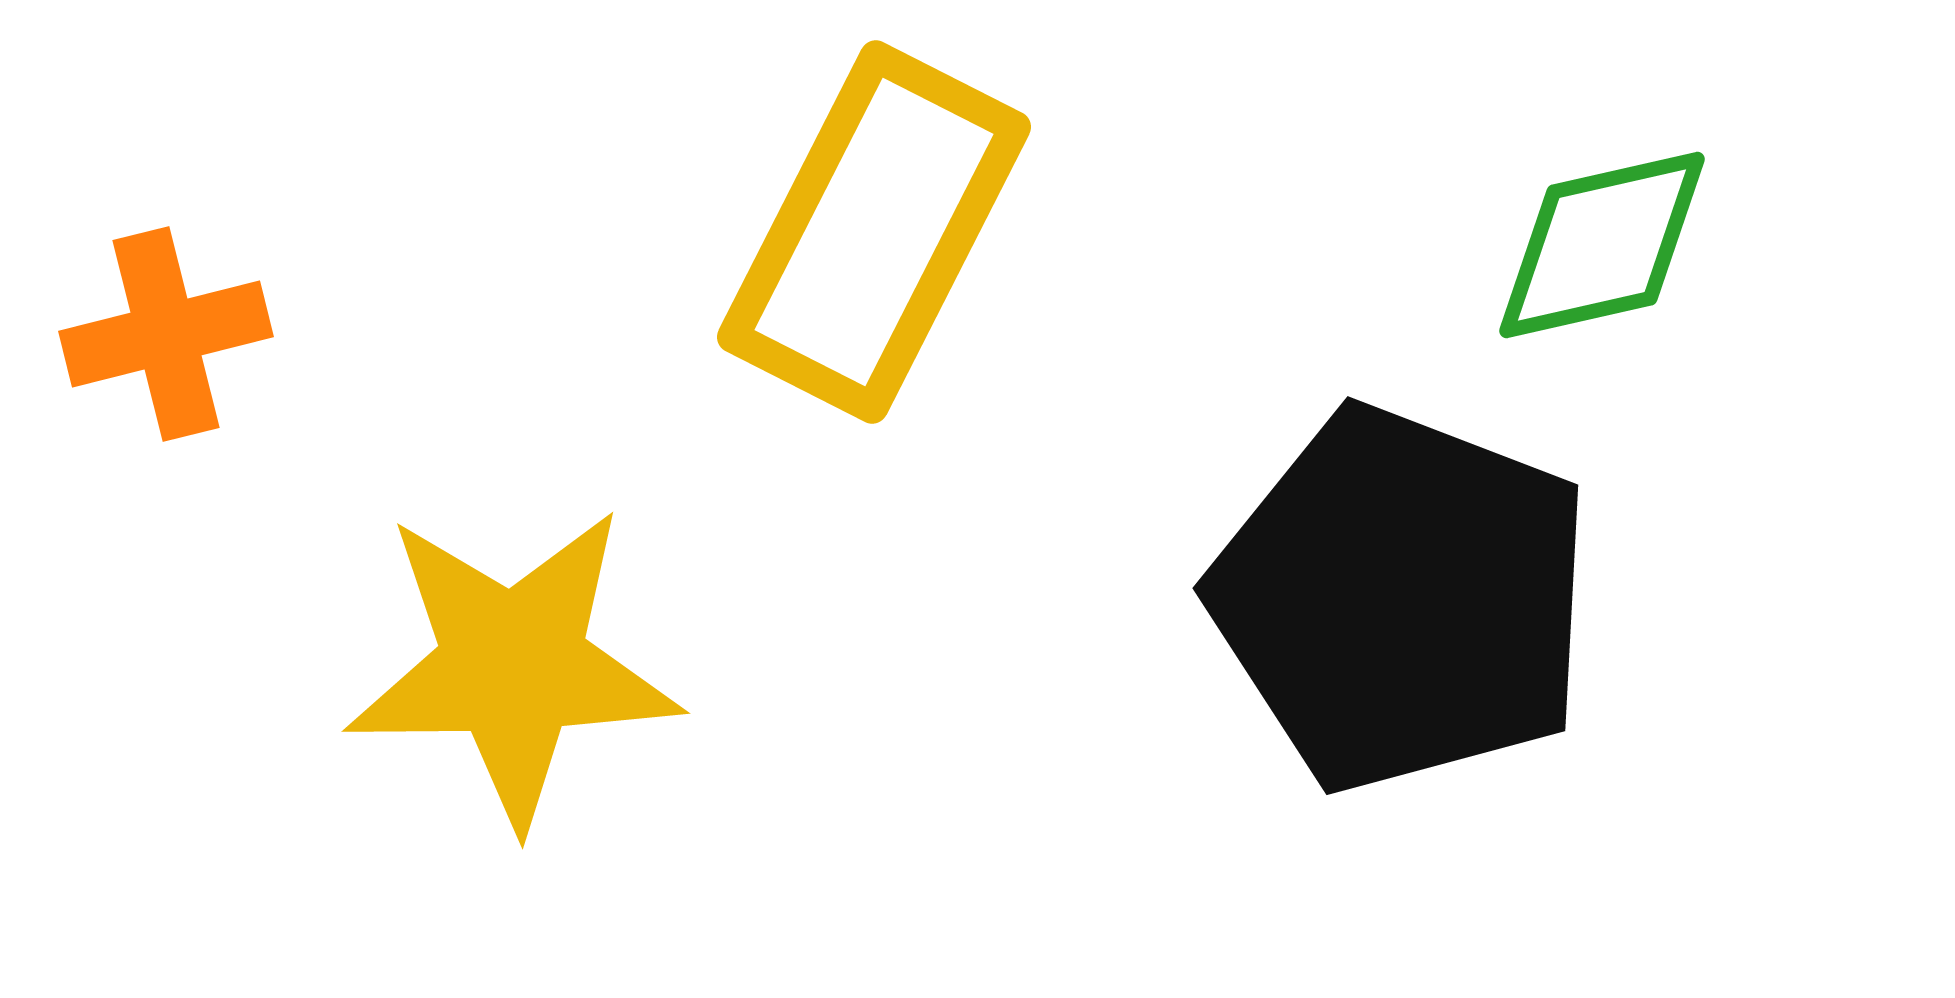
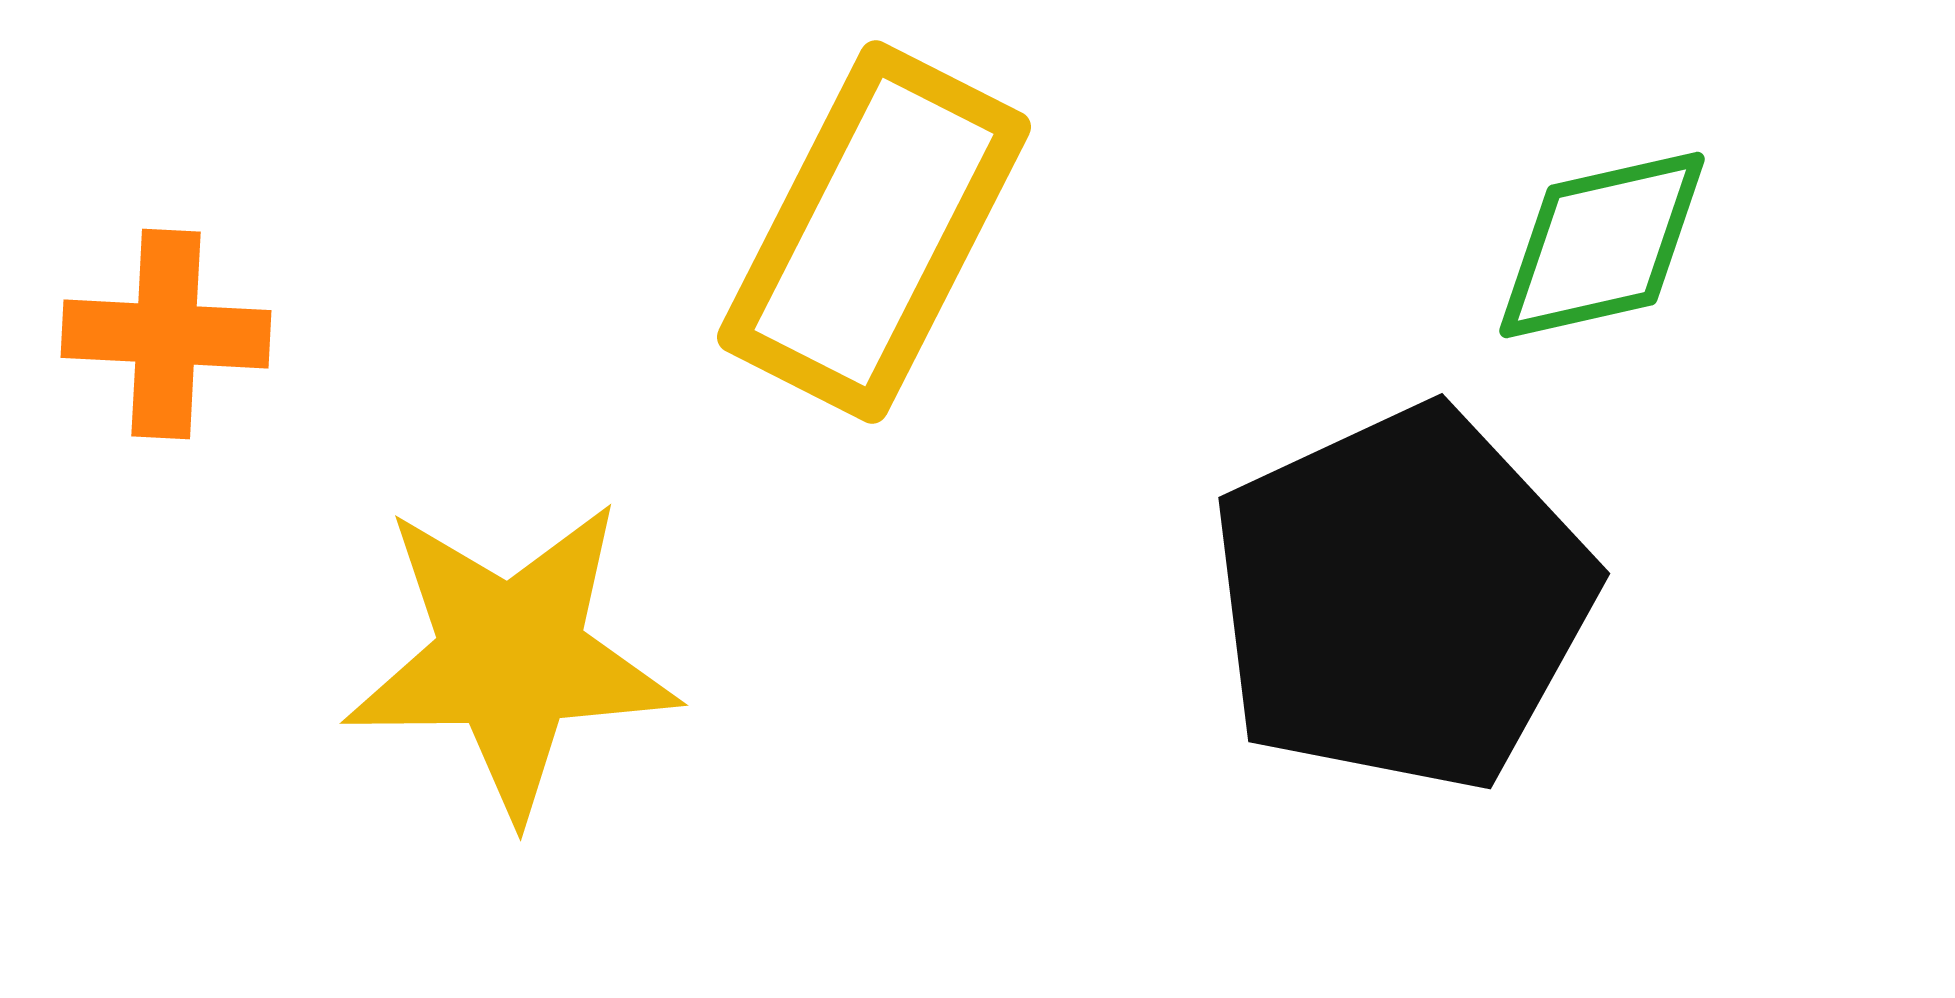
orange cross: rotated 17 degrees clockwise
black pentagon: rotated 26 degrees clockwise
yellow star: moved 2 px left, 8 px up
